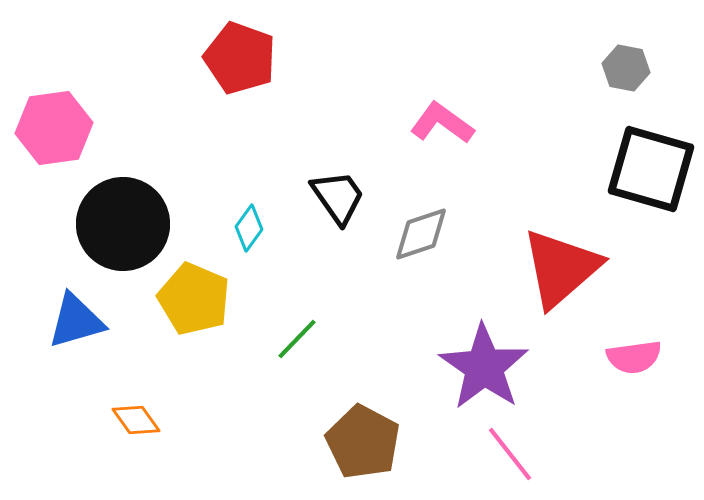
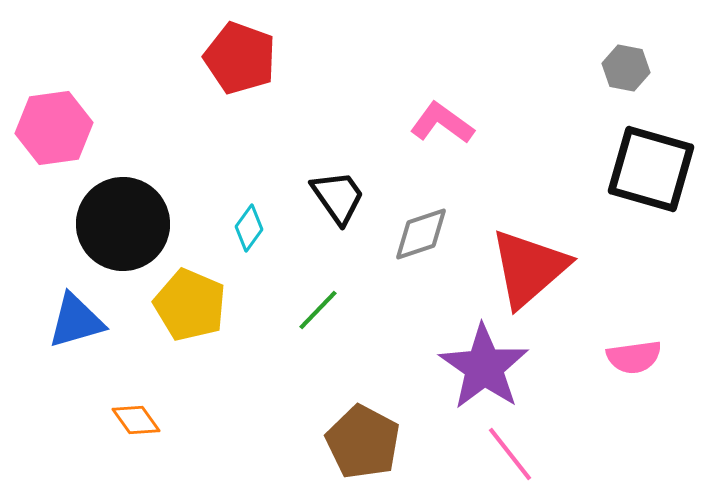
red triangle: moved 32 px left
yellow pentagon: moved 4 px left, 6 px down
green line: moved 21 px right, 29 px up
